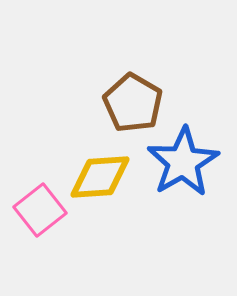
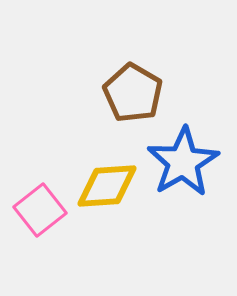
brown pentagon: moved 10 px up
yellow diamond: moved 7 px right, 9 px down
